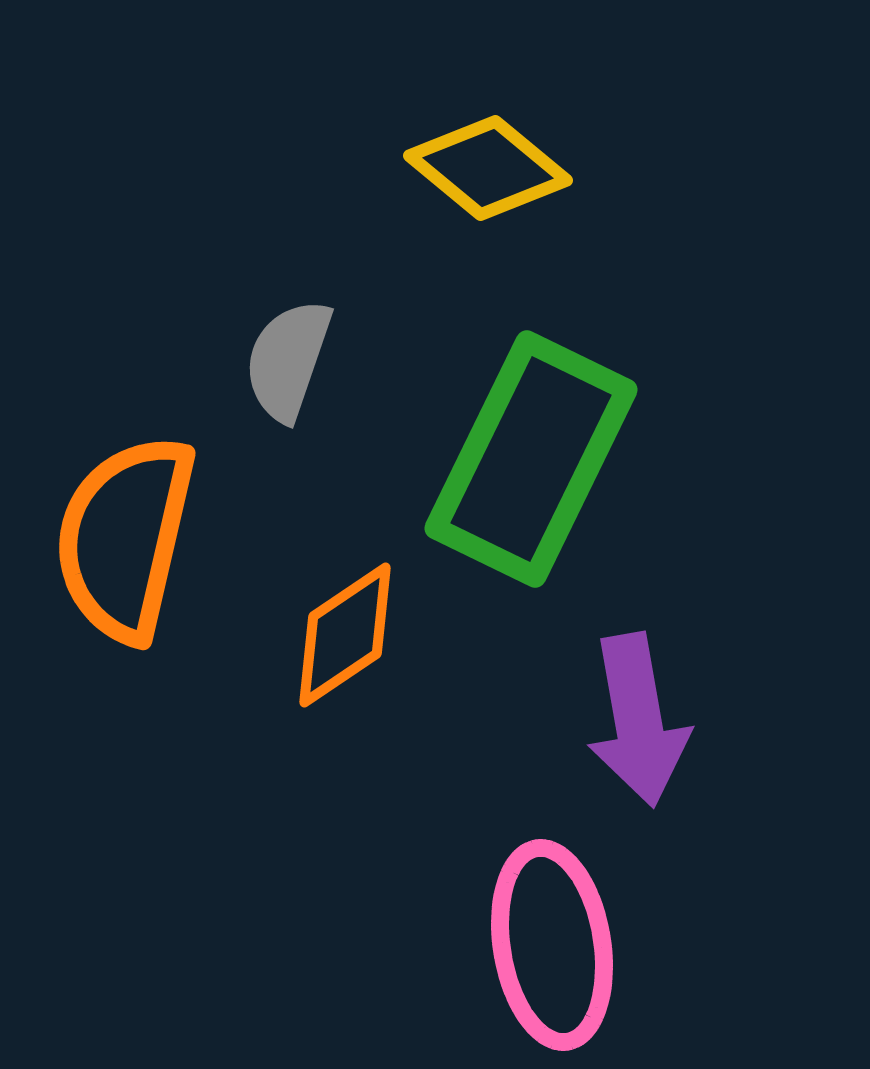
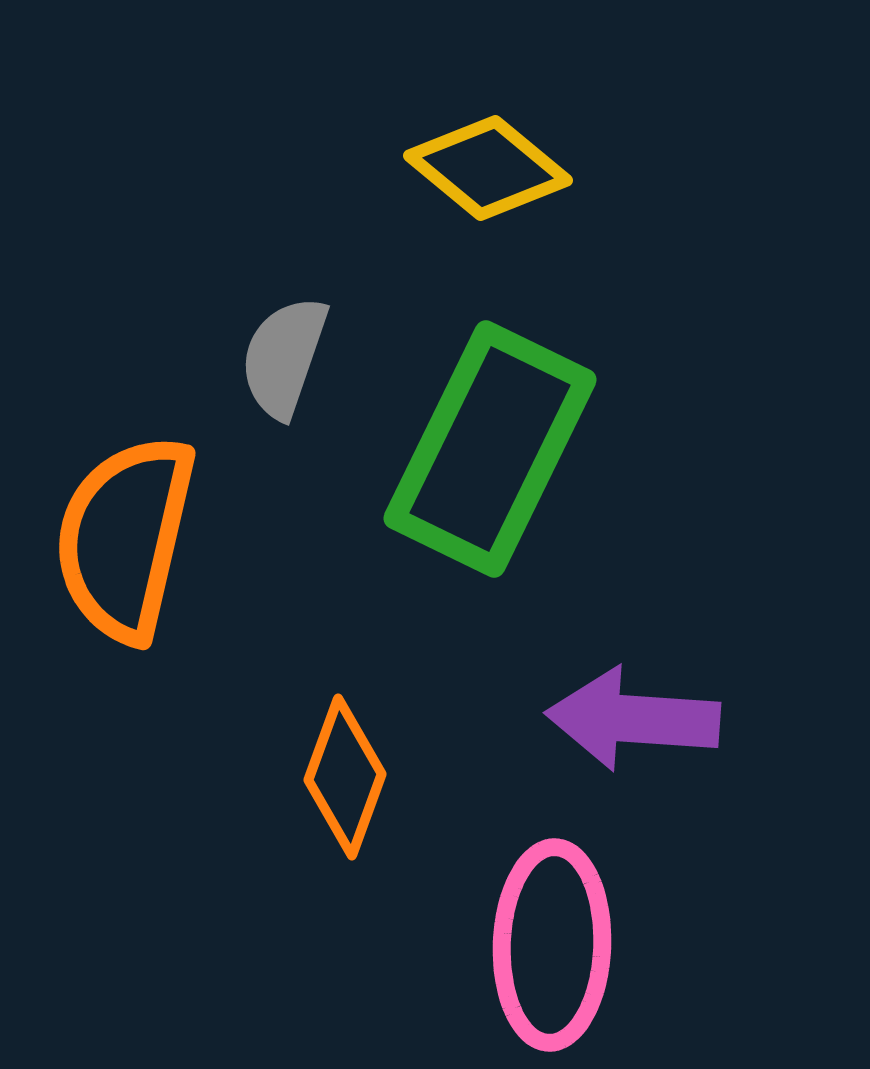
gray semicircle: moved 4 px left, 3 px up
green rectangle: moved 41 px left, 10 px up
orange diamond: moved 142 px down; rotated 36 degrees counterclockwise
purple arrow: moved 5 px left, 1 px up; rotated 104 degrees clockwise
pink ellipse: rotated 11 degrees clockwise
